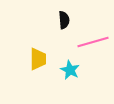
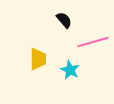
black semicircle: rotated 36 degrees counterclockwise
